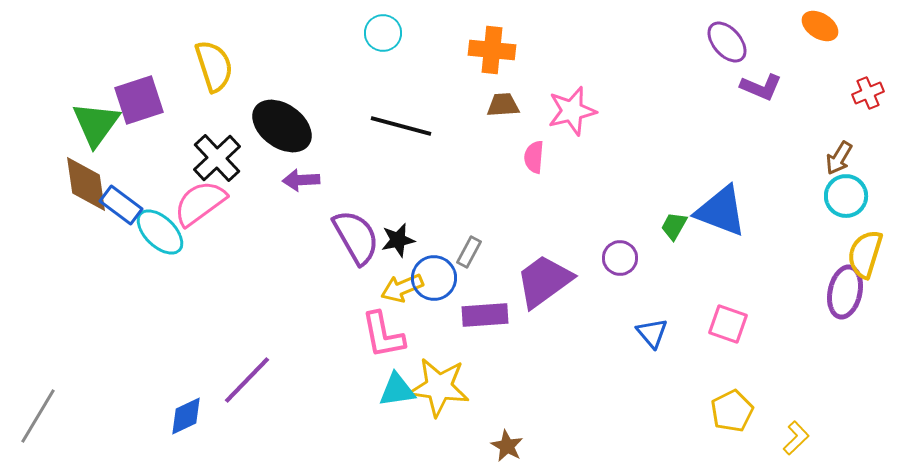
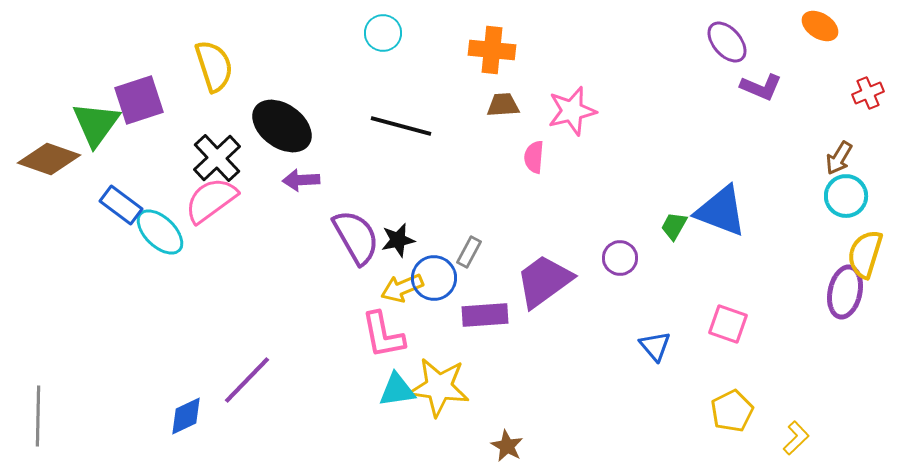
brown diamond at (86, 184): moved 37 px left, 25 px up; rotated 62 degrees counterclockwise
pink semicircle at (200, 203): moved 11 px right, 3 px up
blue triangle at (652, 333): moved 3 px right, 13 px down
gray line at (38, 416): rotated 30 degrees counterclockwise
